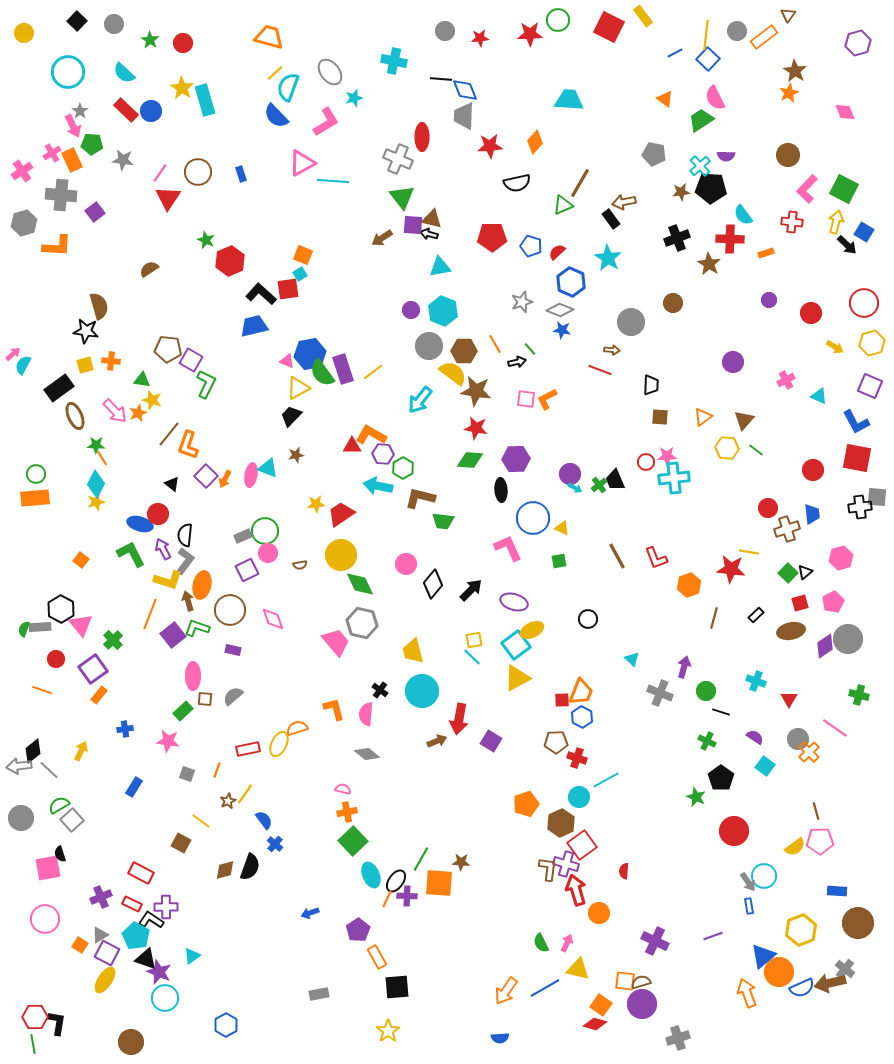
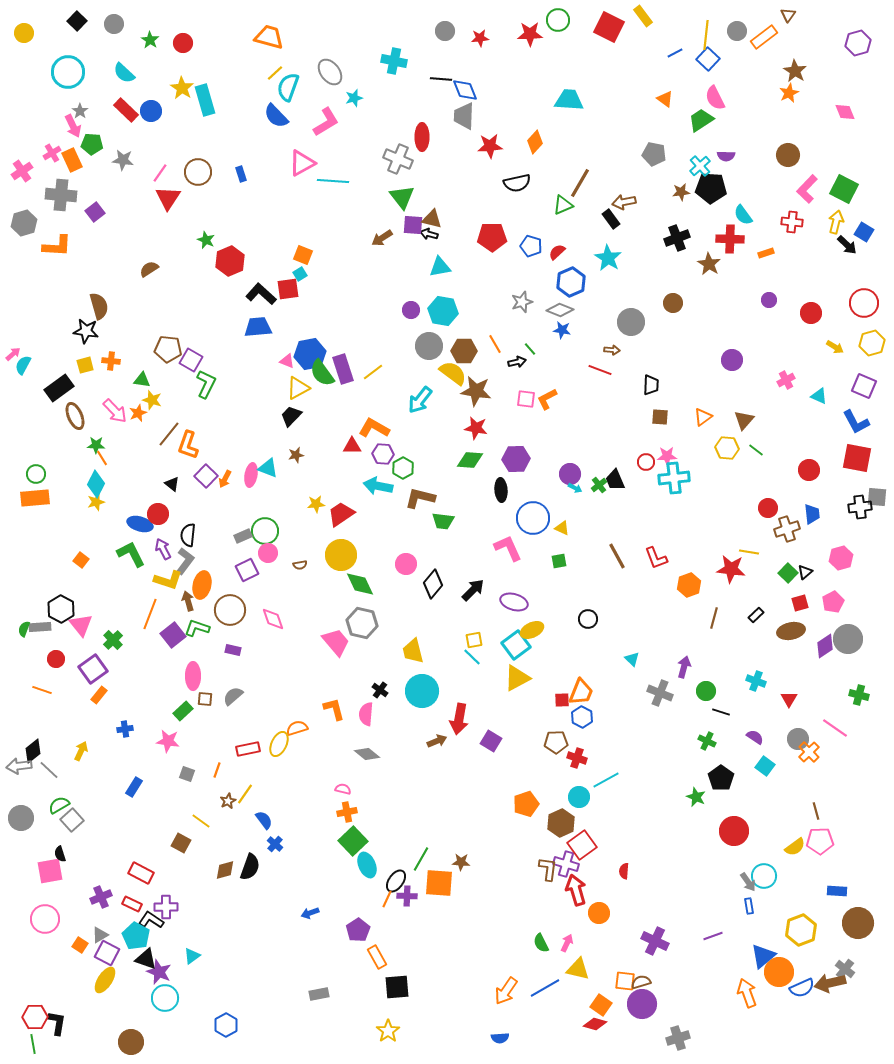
blue hexagon at (571, 282): rotated 12 degrees clockwise
cyan hexagon at (443, 311): rotated 12 degrees counterclockwise
blue trapezoid at (254, 326): moved 4 px right, 1 px down; rotated 8 degrees clockwise
purple circle at (733, 362): moved 1 px left, 2 px up
purple square at (870, 386): moved 6 px left
orange L-shape at (371, 435): moved 3 px right, 7 px up
red circle at (813, 470): moved 4 px left
black semicircle at (185, 535): moved 3 px right
black arrow at (471, 590): moved 2 px right
pink square at (48, 868): moved 2 px right, 3 px down
cyan ellipse at (371, 875): moved 4 px left, 10 px up
